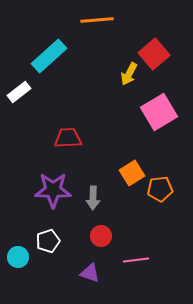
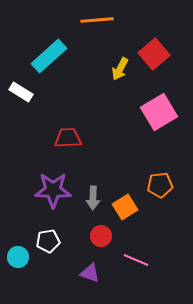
yellow arrow: moved 9 px left, 5 px up
white rectangle: moved 2 px right; rotated 70 degrees clockwise
orange square: moved 7 px left, 34 px down
orange pentagon: moved 4 px up
white pentagon: rotated 10 degrees clockwise
pink line: rotated 30 degrees clockwise
